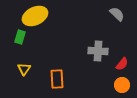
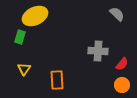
orange rectangle: moved 1 px down
